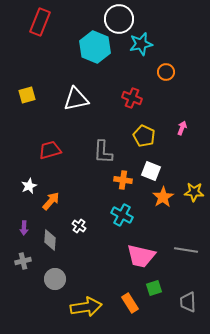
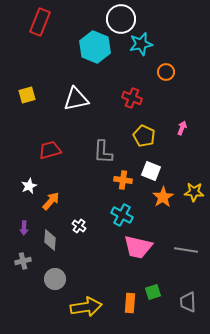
white circle: moved 2 px right
pink trapezoid: moved 3 px left, 9 px up
green square: moved 1 px left, 4 px down
orange rectangle: rotated 36 degrees clockwise
